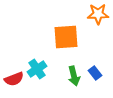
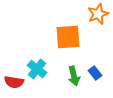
orange star: rotated 20 degrees counterclockwise
orange square: moved 2 px right
cyan cross: rotated 18 degrees counterclockwise
red semicircle: moved 3 px down; rotated 30 degrees clockwise
